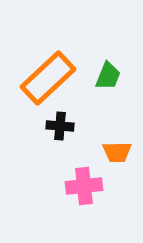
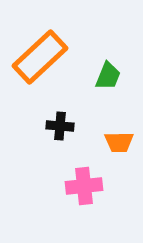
orange rectangle: moved 8 px left, 21 px up
orange trapezoid: moved 2 px right, 10 px up
